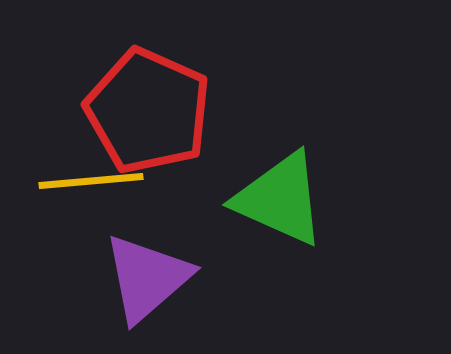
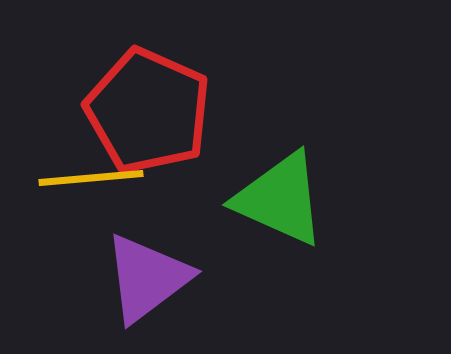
yellow line: moved 3 px up
purple triangle: rotated 4 degrees clockwise
